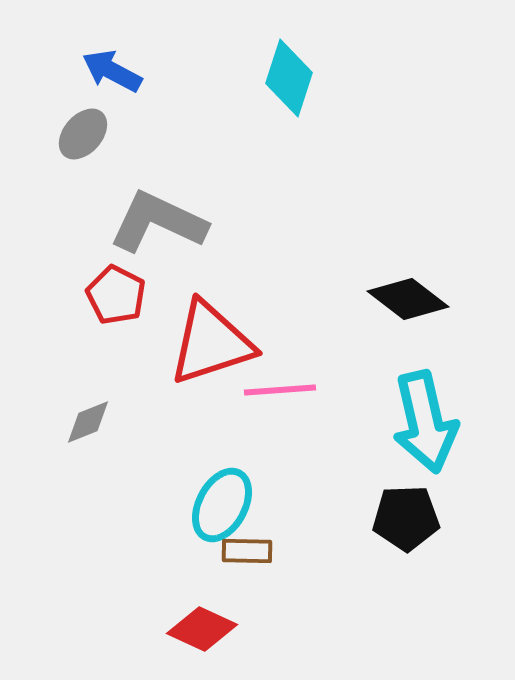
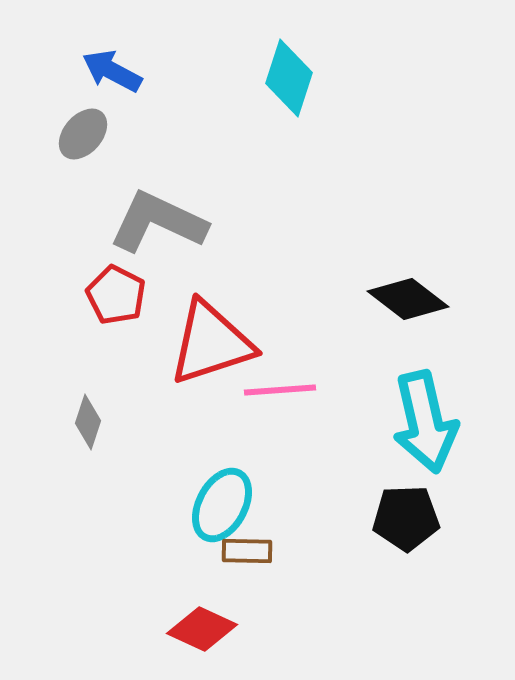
gray diamond: rotated 50 degrees counterclockwise
